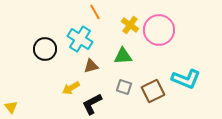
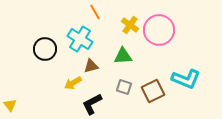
yellow arrow: moved 2 px right, 5 px up
yellow triangle: moved 1 px left, 2 px up
